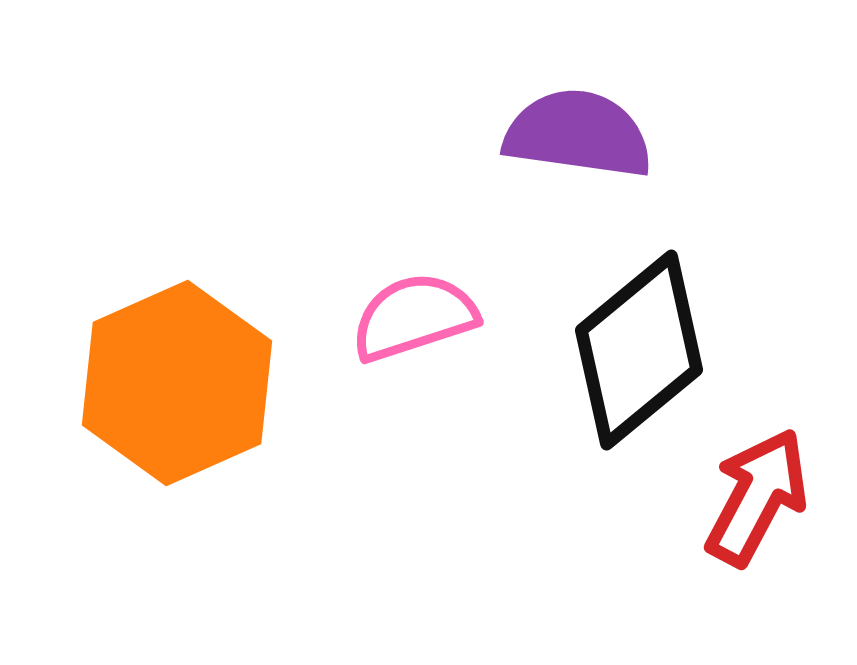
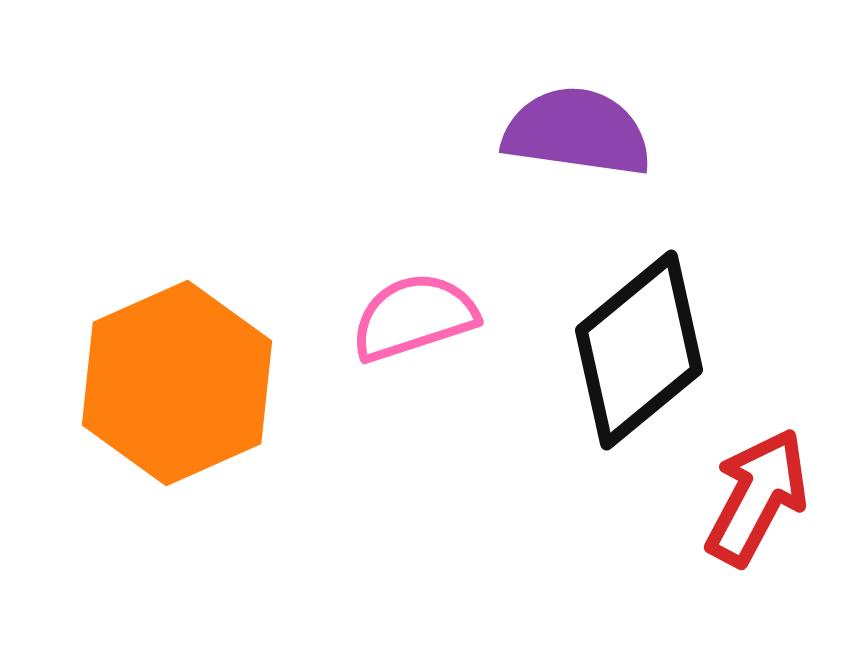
purple semicircle: moved 1 px left, 2 px up
